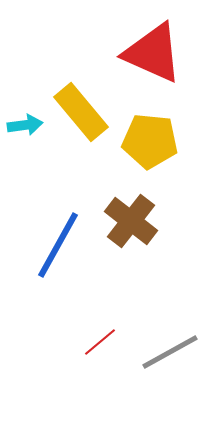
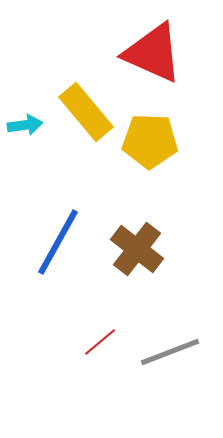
yellow rectangle: moved 5 px right
yellow pentagon: rotated 4 degrees counterclockwise
brown cross: moved 6 px right, 28 px down
blue line: moved 3 px up
gray line: rotated 8 degrees clockwise
